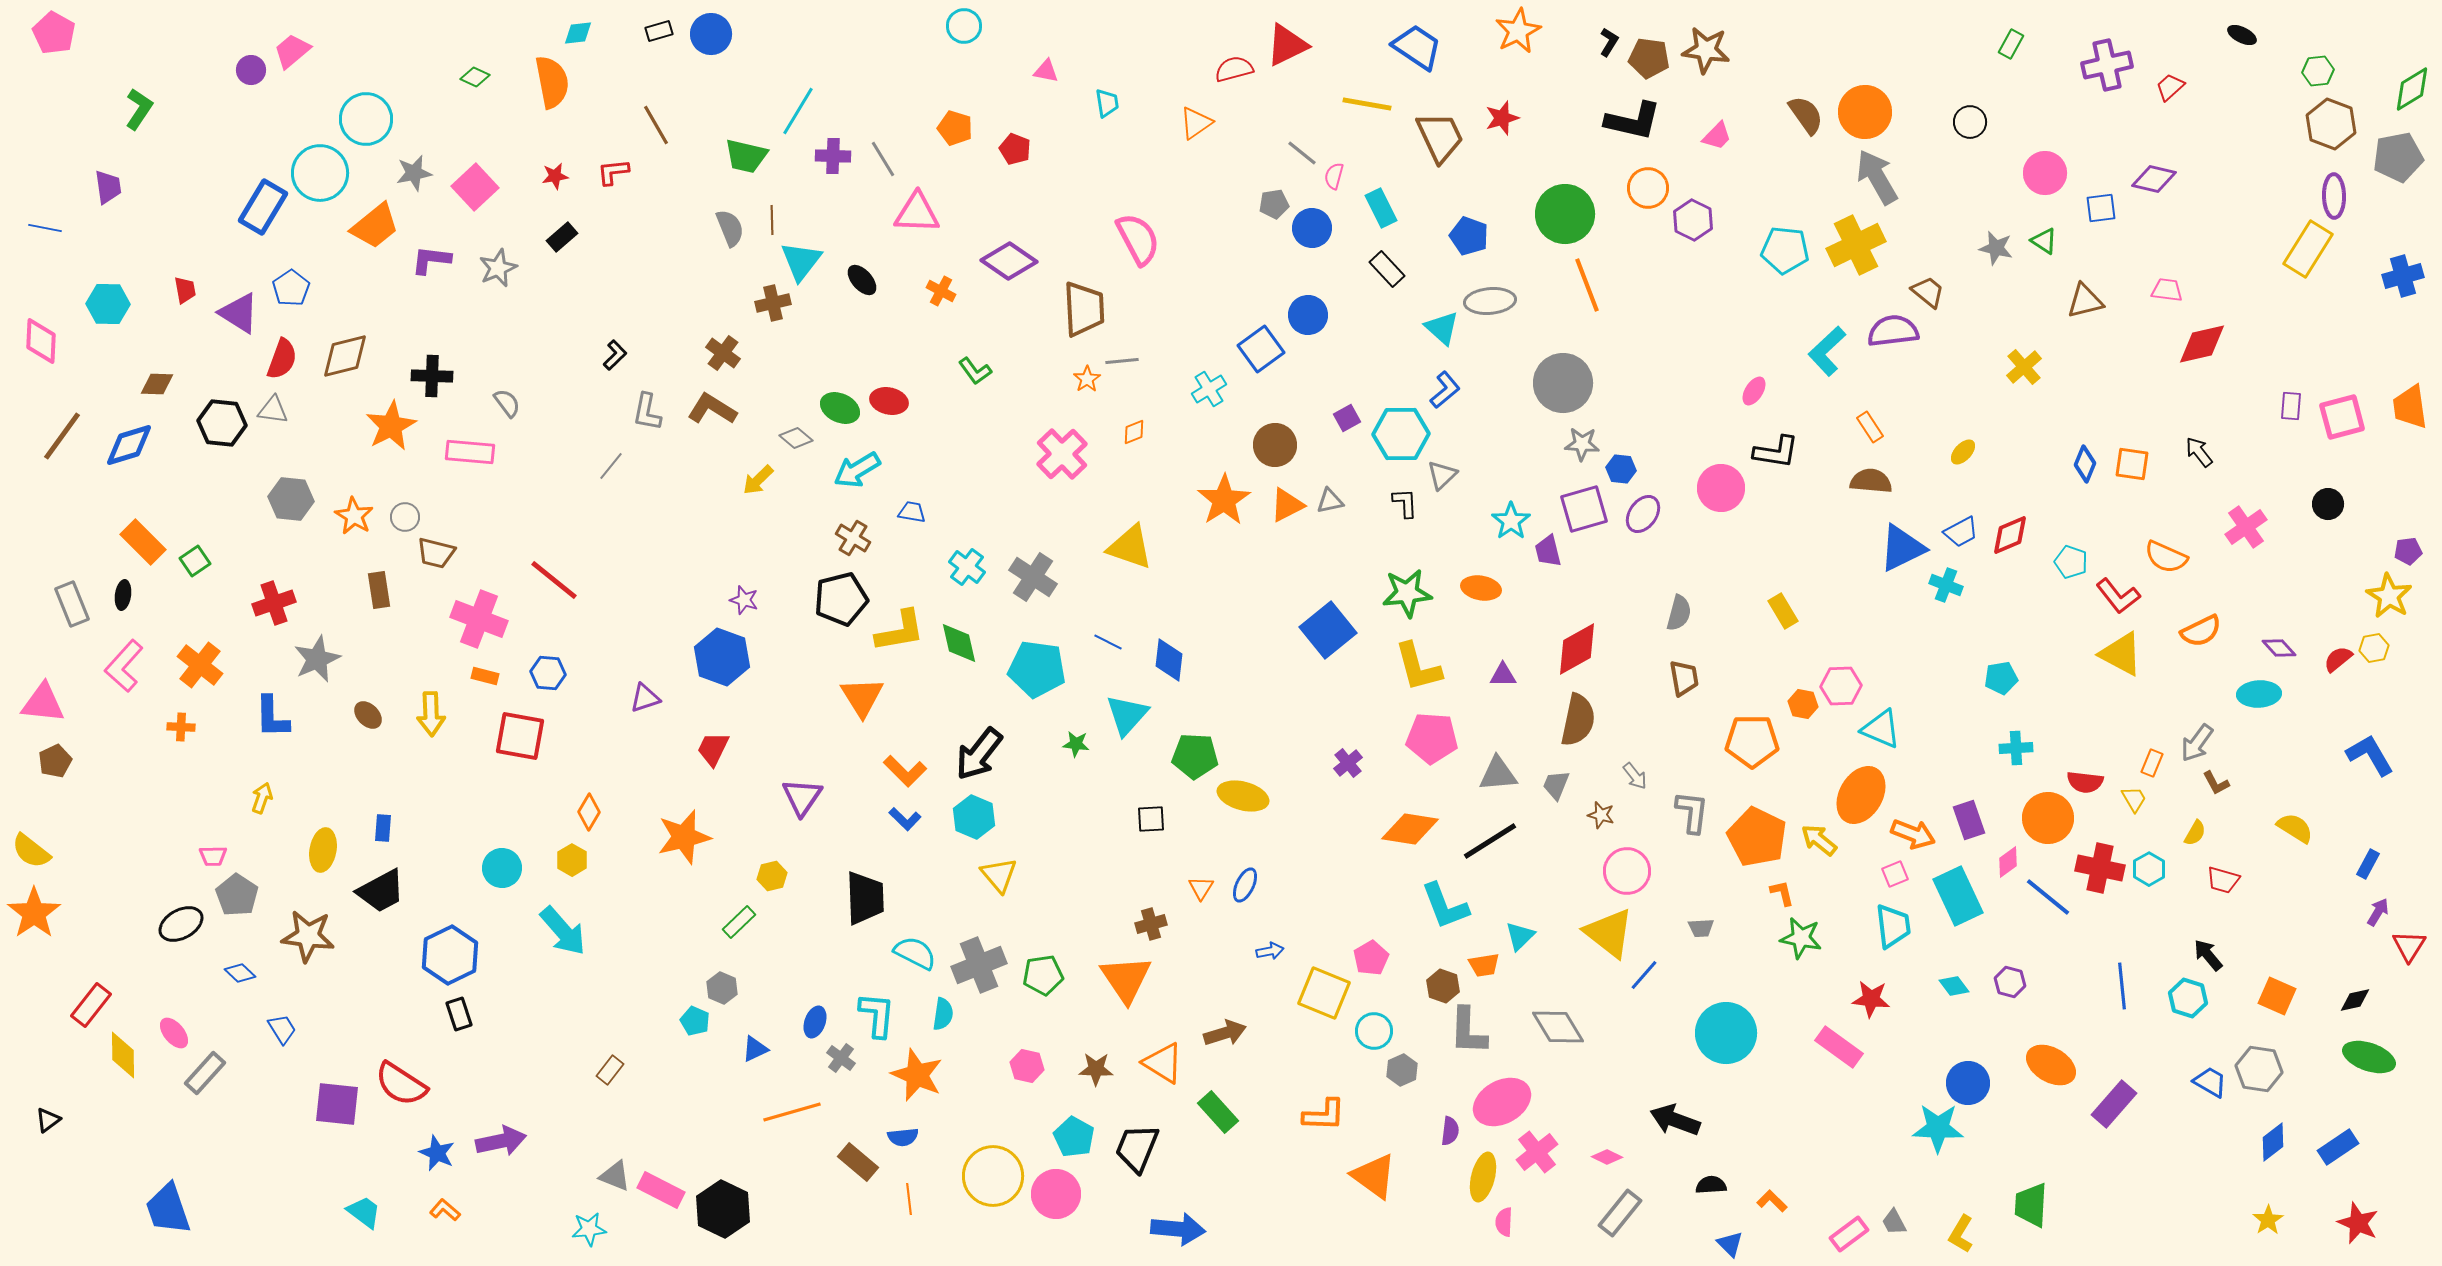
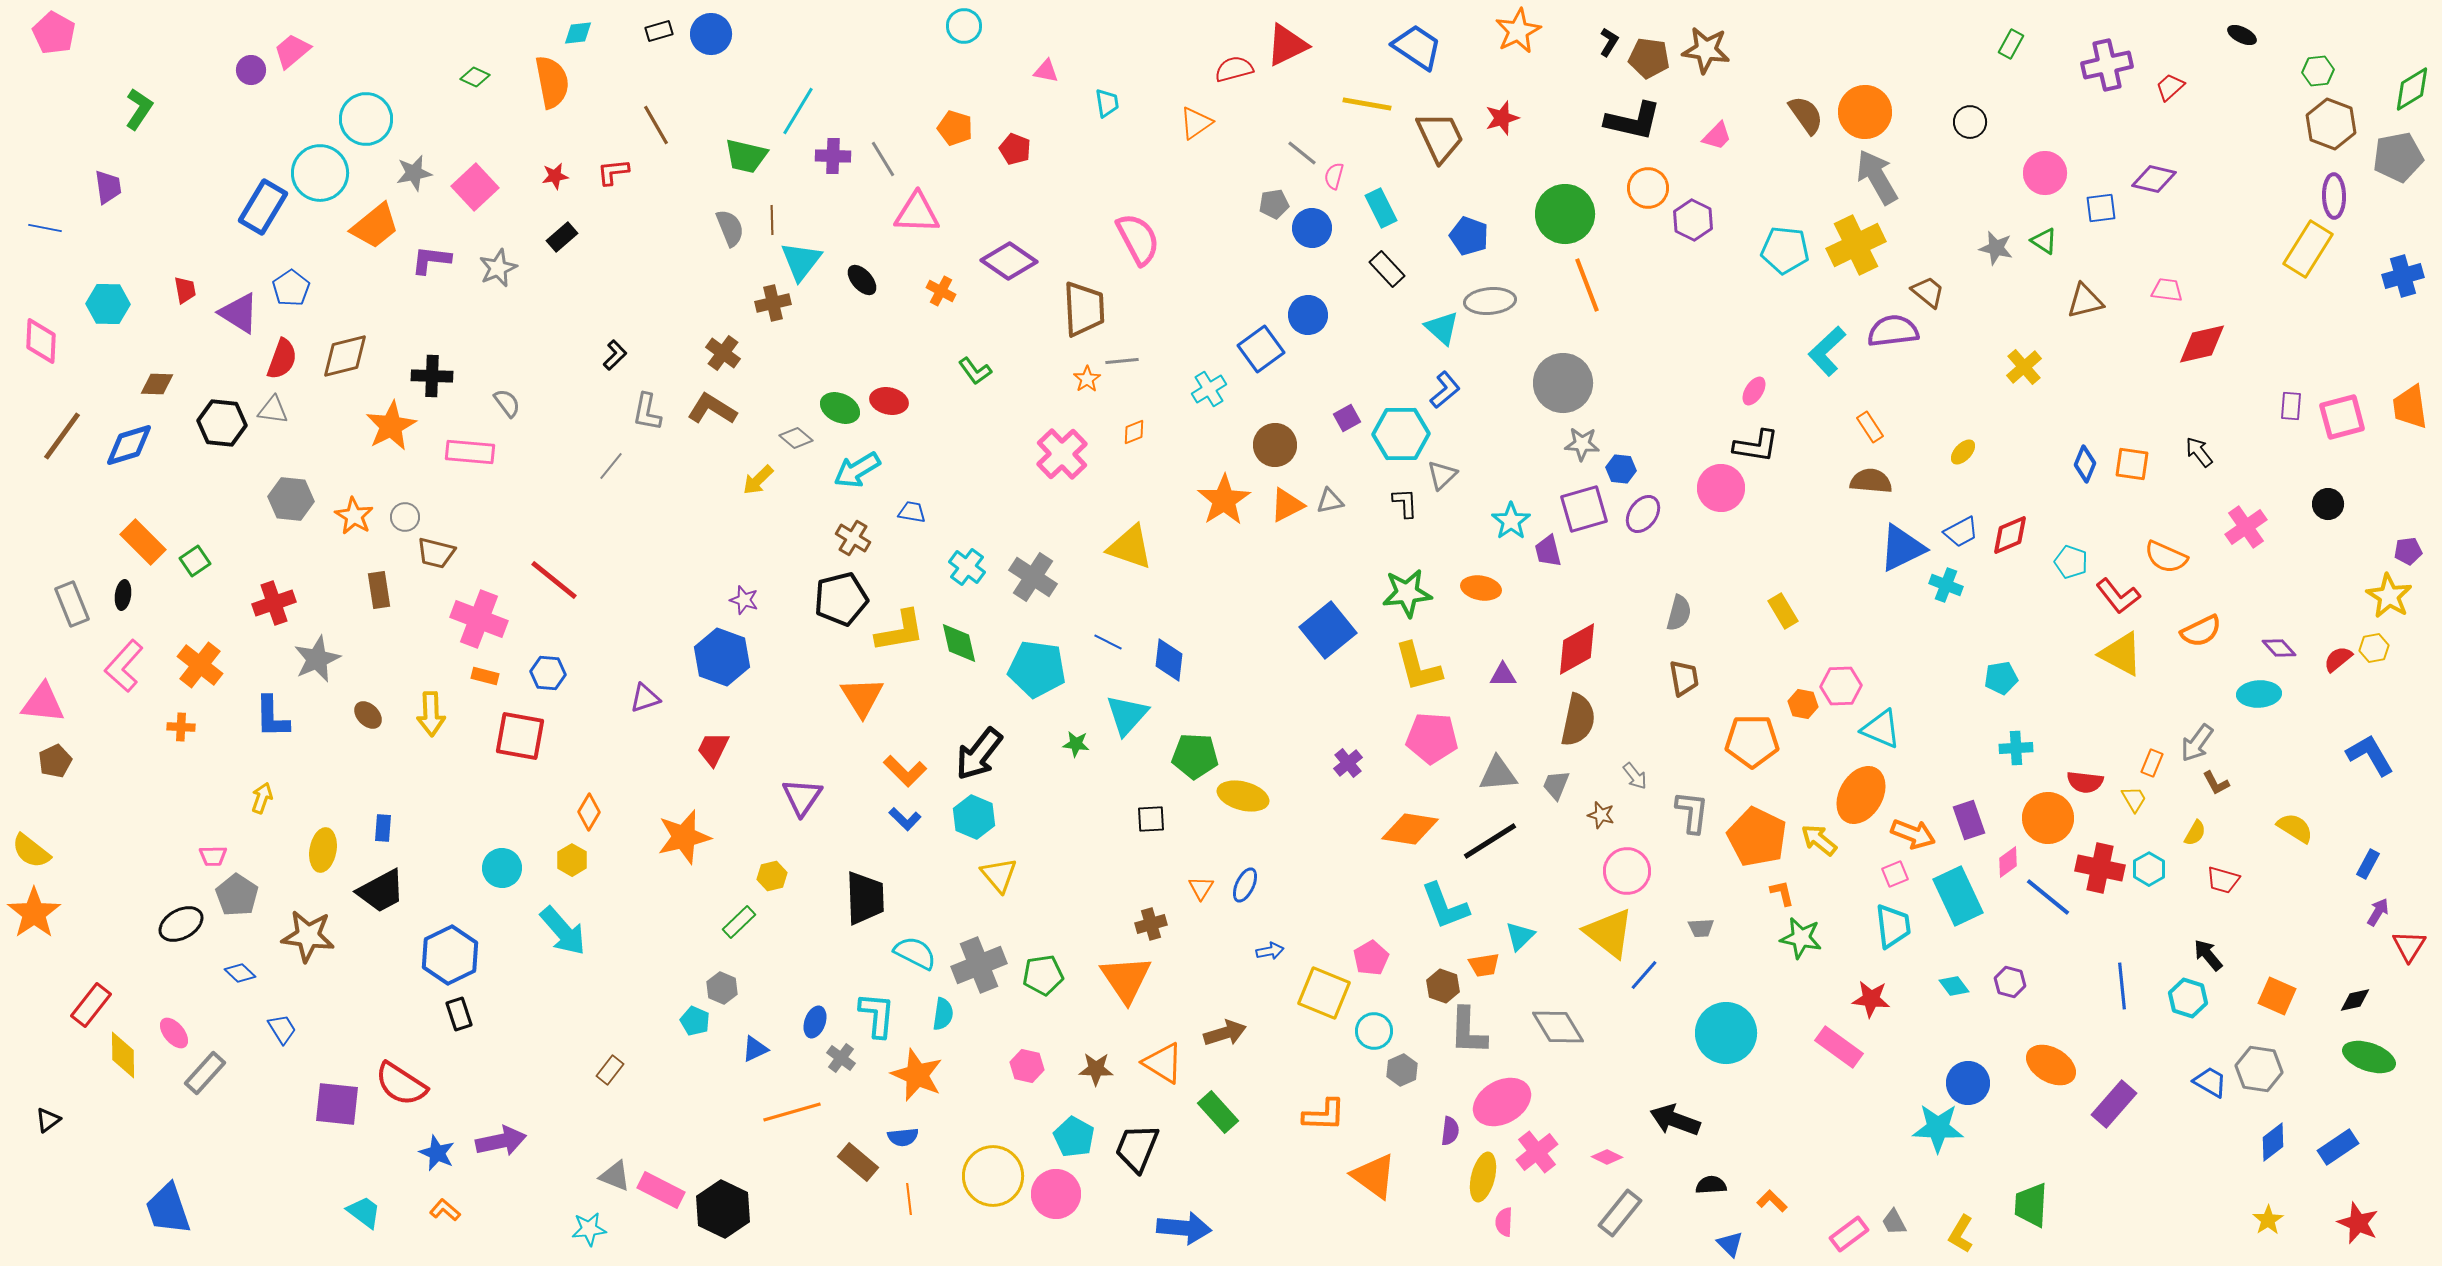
black L-shape at (1776, 452): moved 20 px left, 6 px up
blue arrow at (1178, 1229): moved 6 px right, 1 px up
